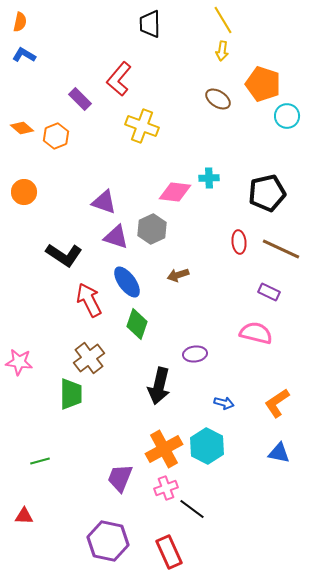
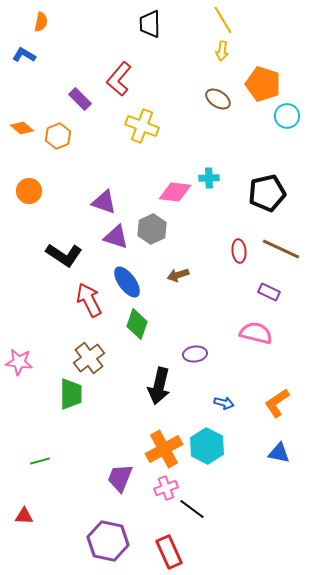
orange semicircle at (20, 22): moved 21 px right
orange hexagon at (56, 136): moved 2 px right
orange circle at (24, 192): moved 5 px right, 1 px up
red ellipse at (239, 242): moved 9 px down
